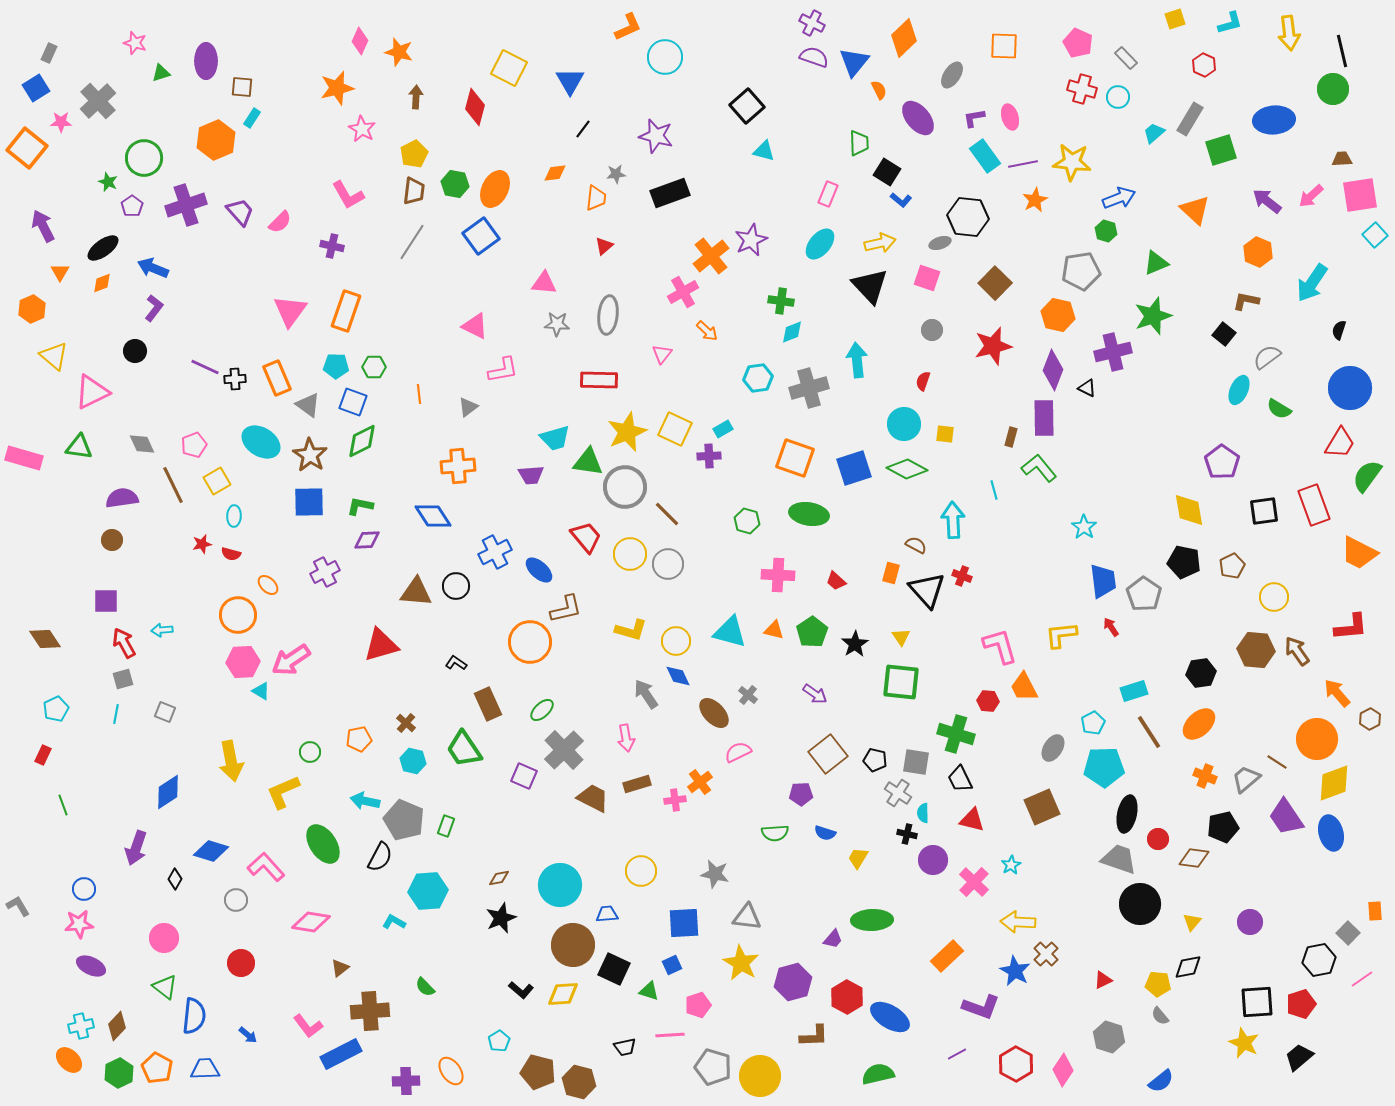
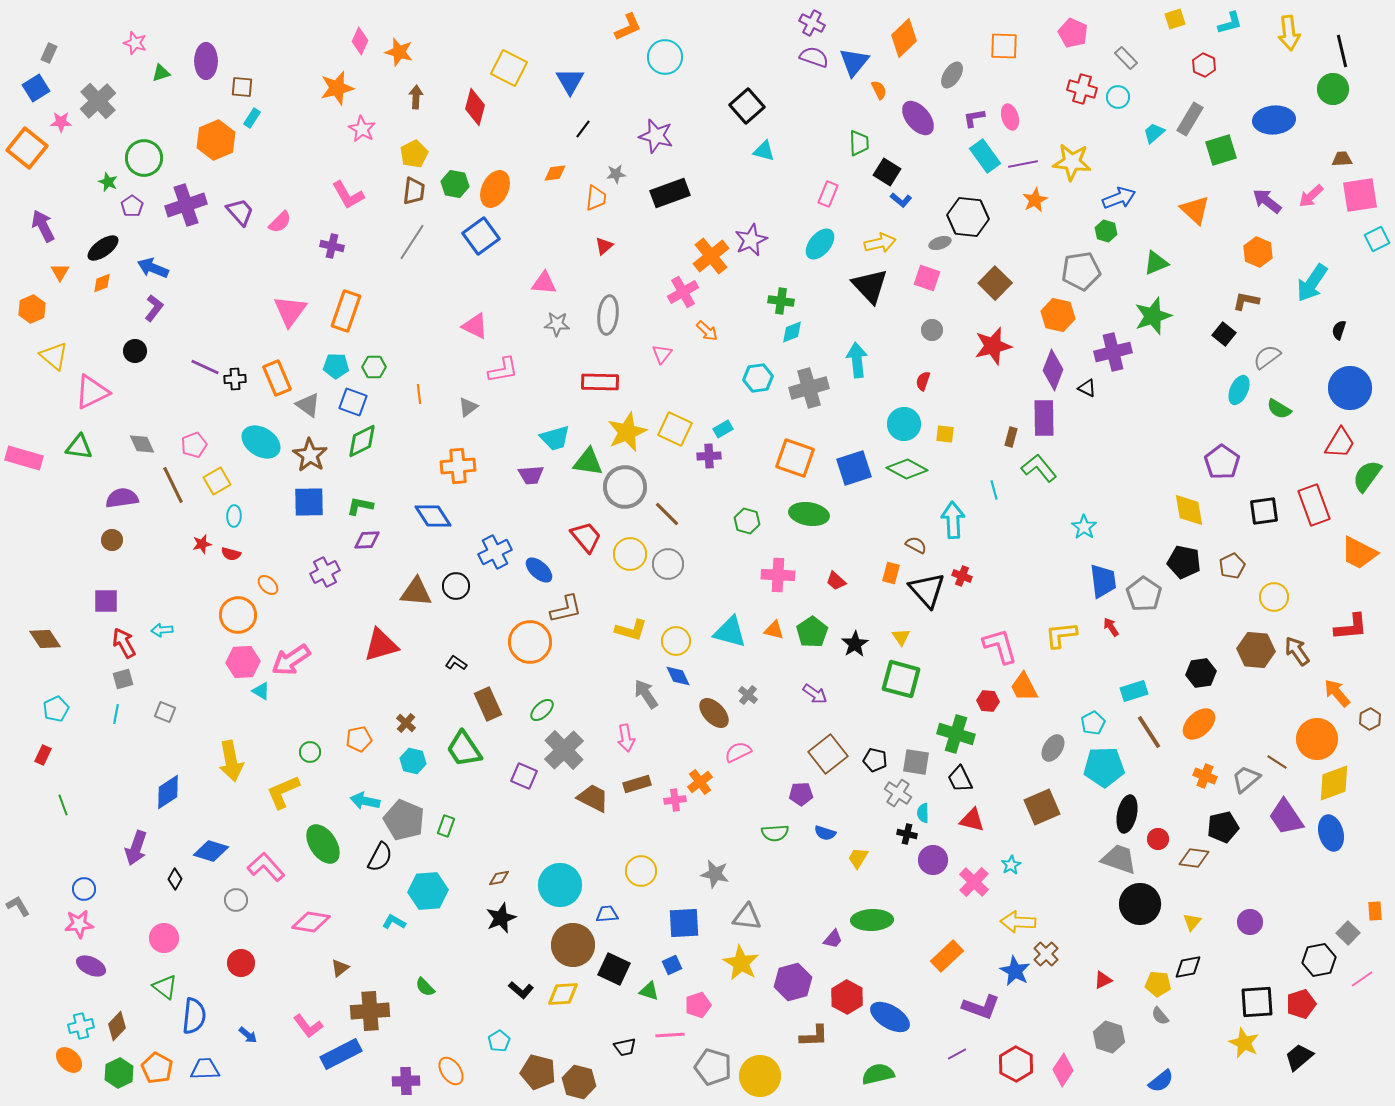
pink pentagon at (1078, 43): moved 5 px left, 10 px up
cyan square at (1375, 235): moved 2 px right, 4 px down; rotated 15 degrees clockwise
red rectangle at (599, 380): moved 1 px right, 2 px down
green square at (901, 682): moved 3 px up; rotated 9 degrees clockwise
